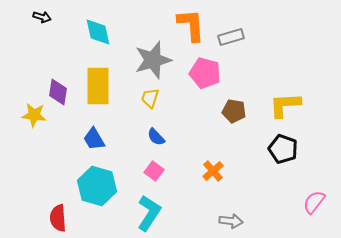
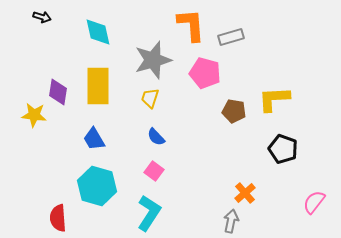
yellow L-shape: moved 11 px left, 6 px up
orange cross: moved 32 px right, 22 px down
gray arrow: rotated 85 degrees counterclockwise
